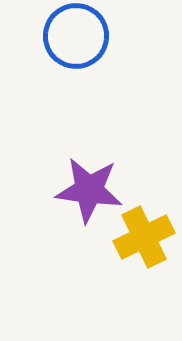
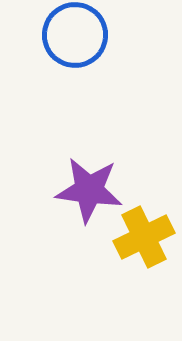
blue circle: moved 1 px left, 1 px up
